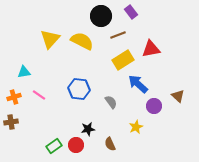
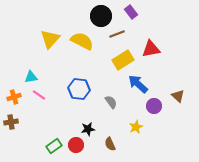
brown line: moved 1 px left, 1 px up
cyan triangle: moved 7 px right, 5 px down
